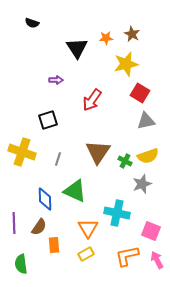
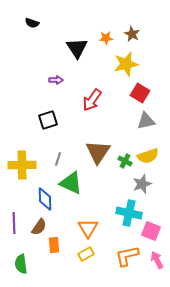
yellow cross: moved 13 px down; rotated 20 degrees counterclockwise
green triangle: moved 4 px left, 8 px up
cyan cross: moved 12 px right
